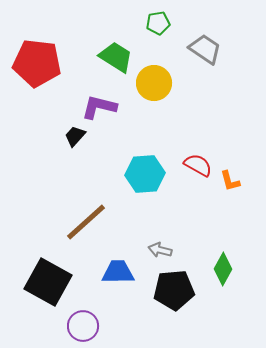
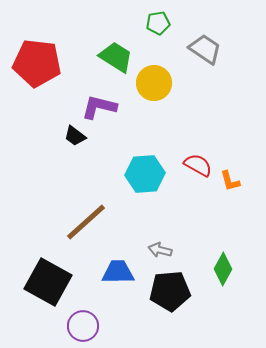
black trapezoid: rotated 95 degrees counterclockwise
black pentagon: moved 4 px left, 1 px down
